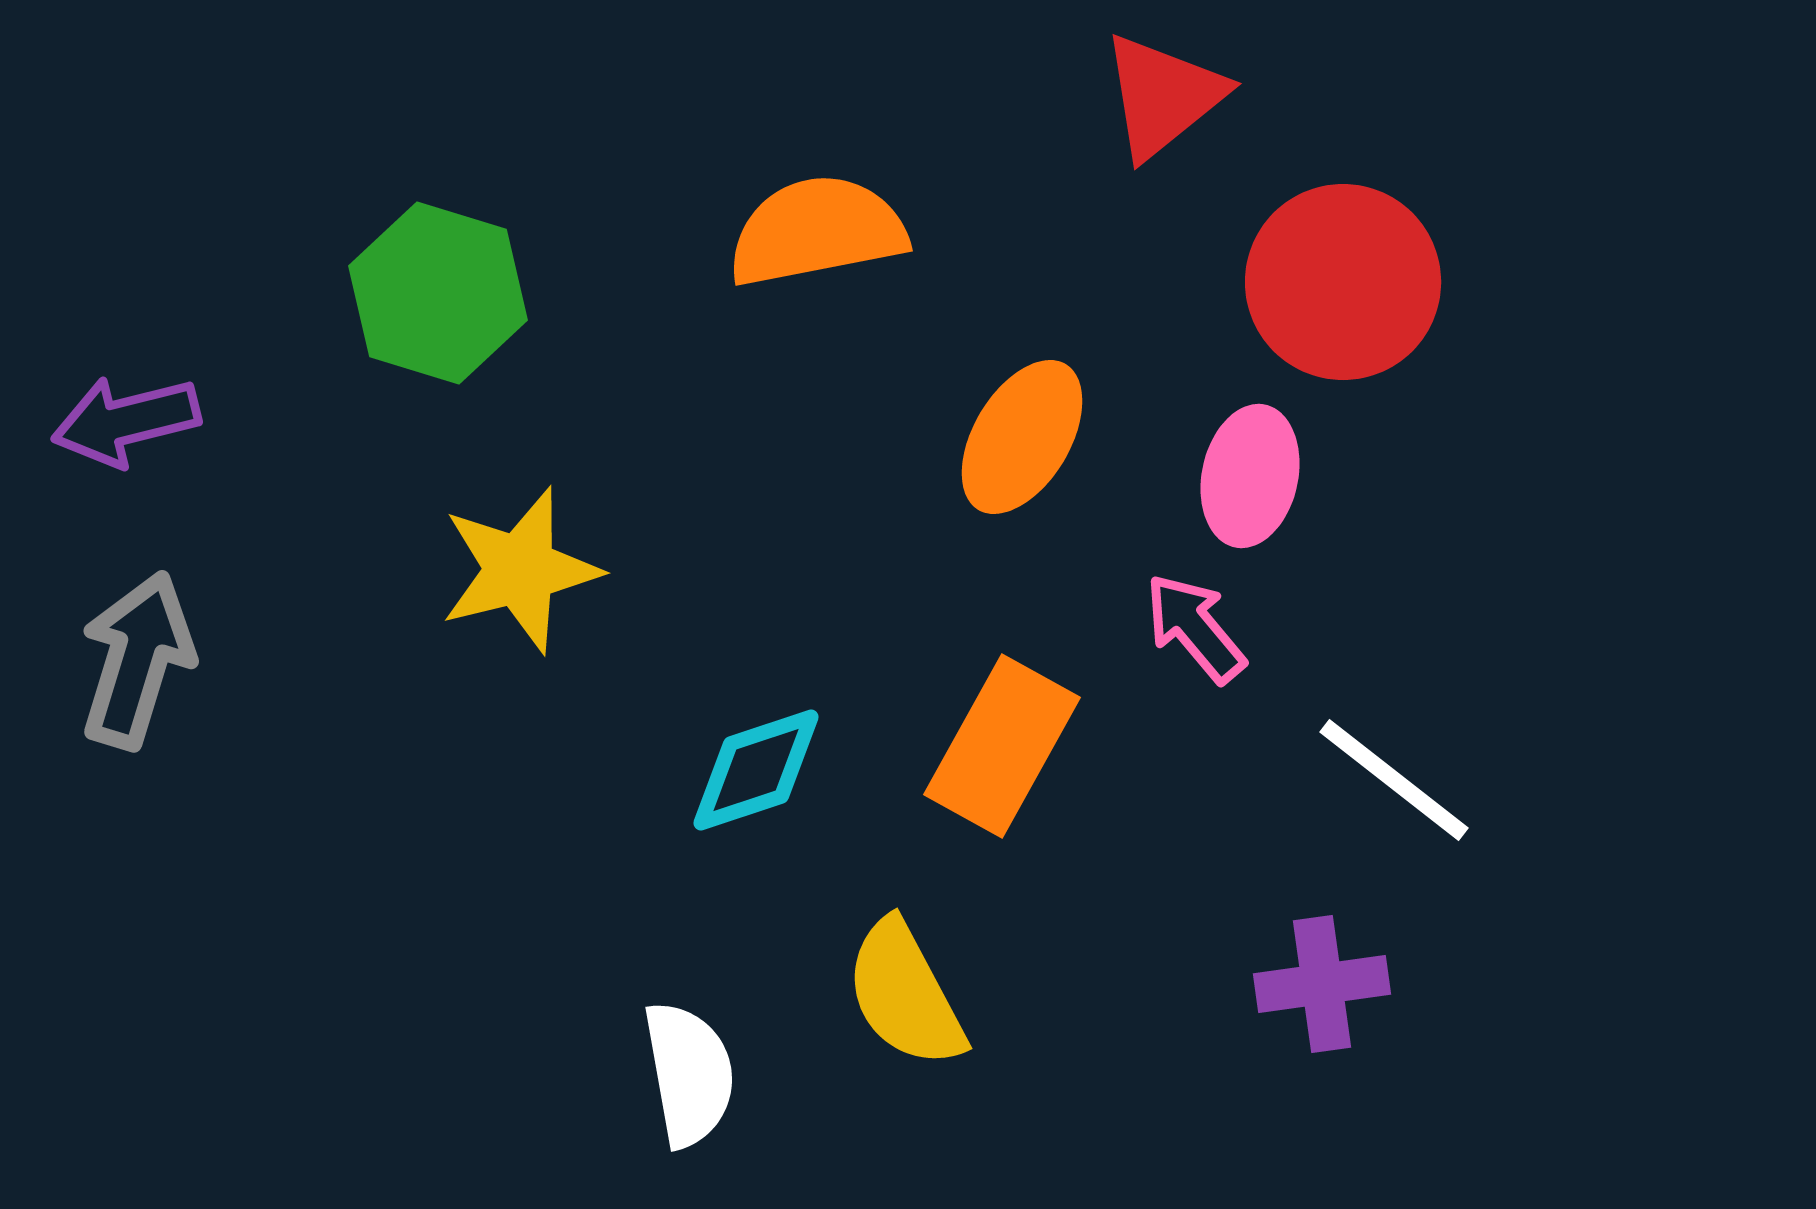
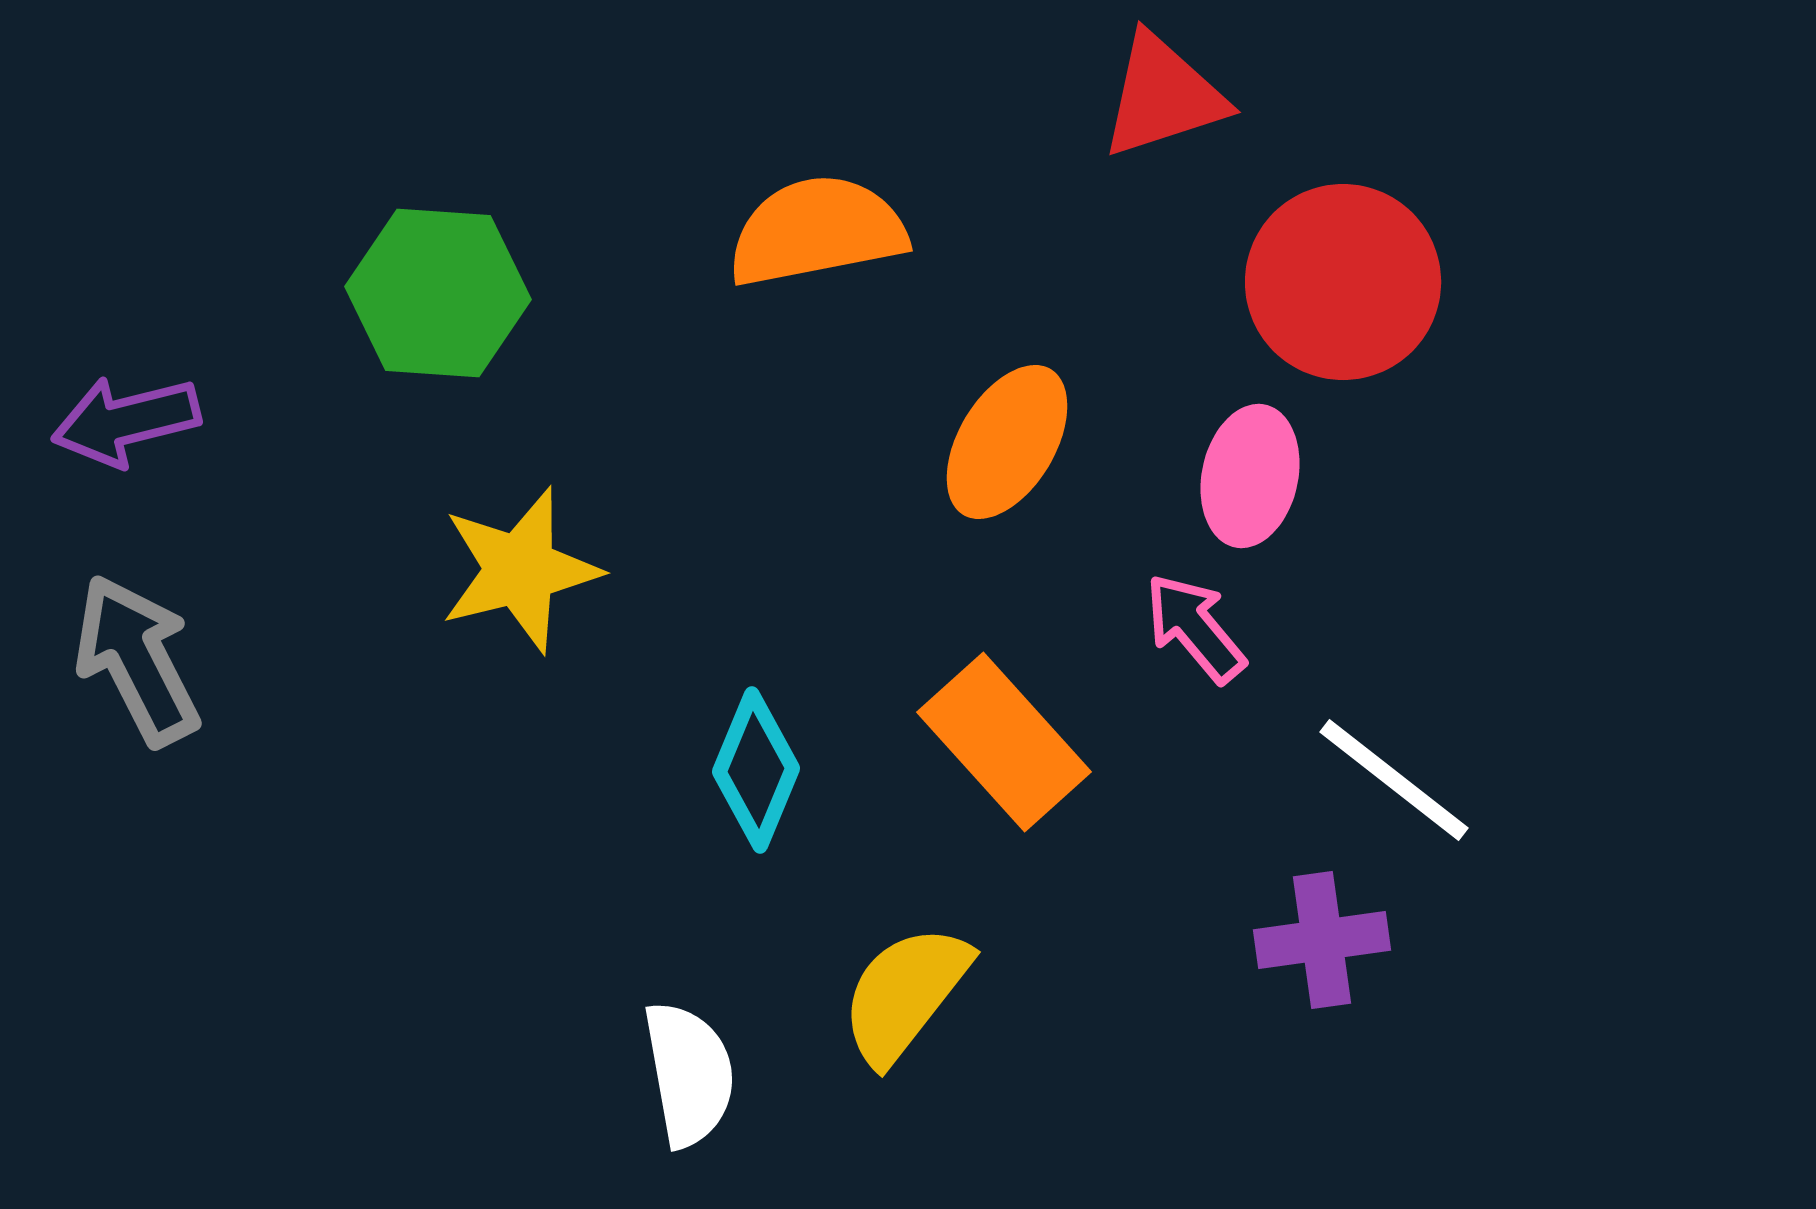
red triangle: rotated 21 degrees clockwise
green hexagon: rotated 13 degrees counterclockwise
orange ellipse: moved 15 px left, 5 px down
gray arrow: rotated 44 degrees counterclockwise
orange rectangle: moved 2 px right, 4 px up; rotated 71 degrees counterclockwise
cyan diamond: rotated 49 degrees counterclockwise
purple cross: moved 44 px up
yellow semicircle: rotated 66 degrees clockwise
